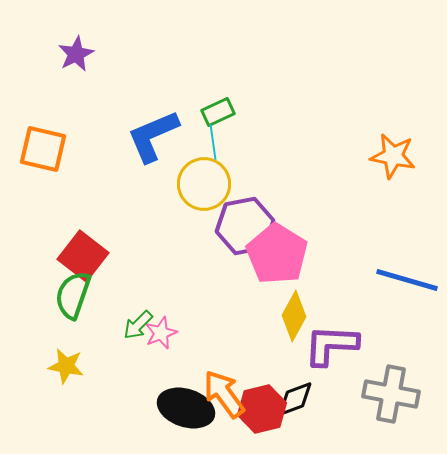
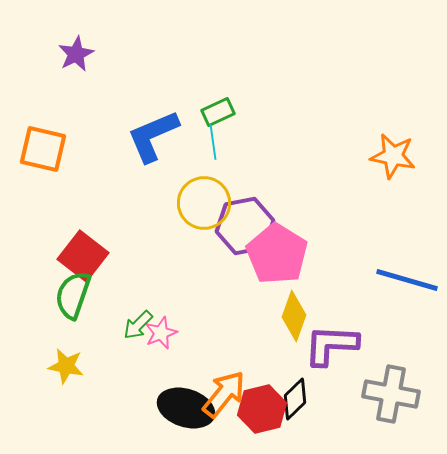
yellow circle: moved 19 px down
yellow diamond: rotated 9 degrees counterclockwise
orange arrow: rotated 75 degrees clockwise
black diamond: rotated 24 degrees counterclockwise
